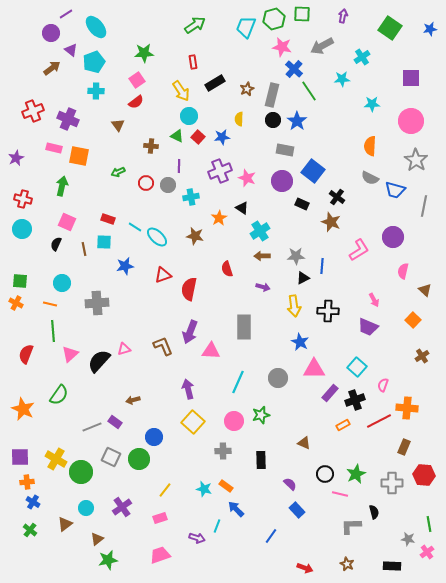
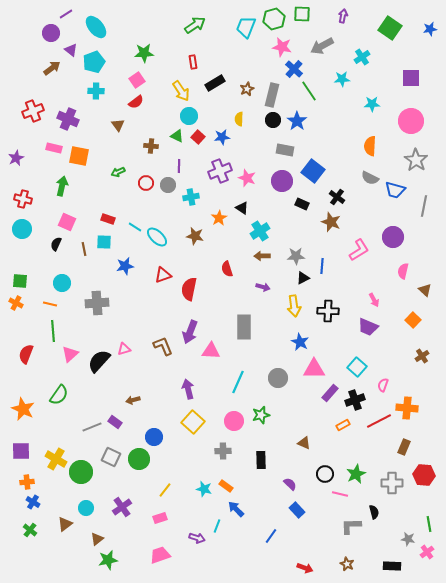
purple square at (20, 457): moved 1 px right, 6 px up
